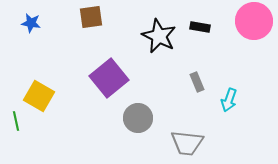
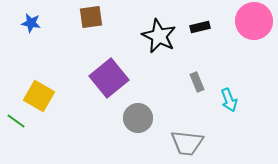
black rectangle: rotated 24 degrees counterclockwise
cyan arrow: rotated 40 degrees counterclockwise
green line: rotated 42 degrees counterclockwise
